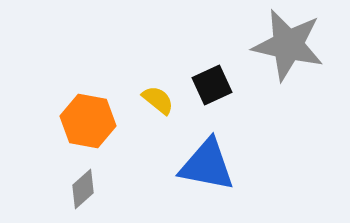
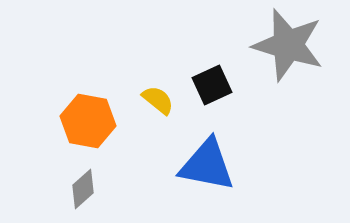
gray star: rotated 4 degrees clockwise
